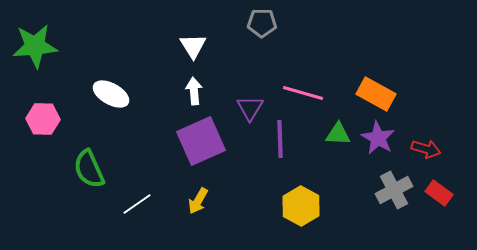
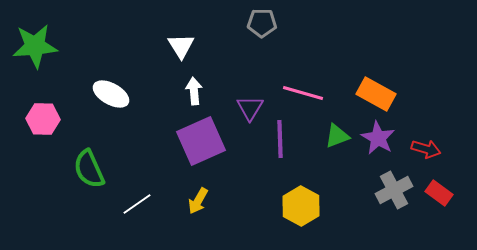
white triangle: moved 12 px left
green triangle: moved 1 px left, 2 px down; rotated 24 degrees counterclockwise
